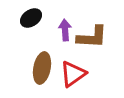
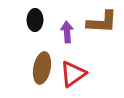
black ellipse: moved 4 px right, 2 px down; rotated 55 degrees counterclockwise
purple arrow: moved 2 px right, 2 px down
brown L-shape: moved 10 px right, 15 px up
